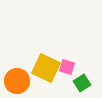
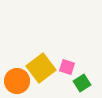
yellow square: moved 5 px left; rotated 28 degrees clockwise
